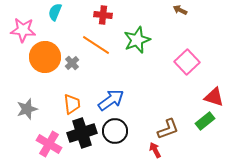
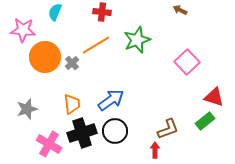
red cross: moved 1 px left, 3 px up
orange line: rotated 64 degrees counterclockwise
red arrow: rotated 28 degrees clockwise
